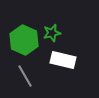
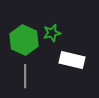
white rectangle: moved 9 px right
gray line: rotated 30 degrees clockwise
